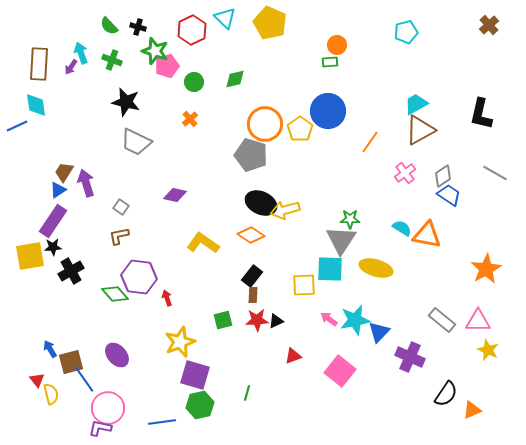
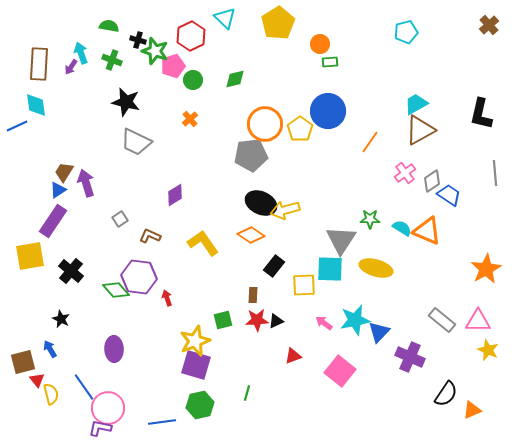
yellow pentagon at (270, 23): moved 8 px right; rotated 16 degrees clockwise
green semicircle at (109, 26): rotated 144 degrees clockwise
black cross at (138, 27): moved 13 px down
red hexagon at (192, 30): moved 1 px left, 6 px down
orange circle at (337, 45): moved 17 px left, 1 px up
pink pentagon at (167, 66): moved 6 px right
green circle at (194, 82): moved 1 px left, 2 px up
gray pentagon at (251, 155): rotated 24 degrees counterclockwise
gray line at (495, 173): rotated 55 degrees clockwise
gray diamond at (443, 176): moved 11 px left, 5 px down
purple diamond at (175, 195): rotated 45 degrees counterclockwise
gray square at (121, 207): moved 1 px left, 12 px down; rotated 21 degrees clockwise
green star at (350, 219): moved 20 px right
orange triangle at (427, 235): moved 4 px up; rotated 12 degrees clockwise
brown L-shape at (119, 236): moved 31 px right; rotated 35 degrees clockwise
yellow L-shape at (203, 243): rotated 20 degrees clockwise
black star at (53, 247): moved 8 px right, 72 px down; rotated 30 degrees clockwise
black cross at (71, 271): rotated 20 degrees counterclockwise
black rectangle at (252, 276): moved 22 px right, 10 px up
green diamond at (115, 294): moved 1 px right, 4 px up
pink arrow at (329, 319): moved 5 px left, 4 px down
yellow star at (180, 342): moved 15 px right, 1 px up
purple ellipse at (117, 355): moved 3 px left, 6 px up; rotated 40 degrees clockwise
brown square at (71, 362): moved 48 px left
purple square at (195, 375): moved 1 px right, 10 px up
blue line at (84, 379): moved 8 px down
